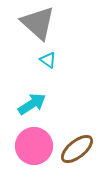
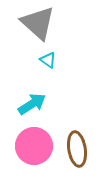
brown ellipse: rotated 60 degrees counterclockwise
